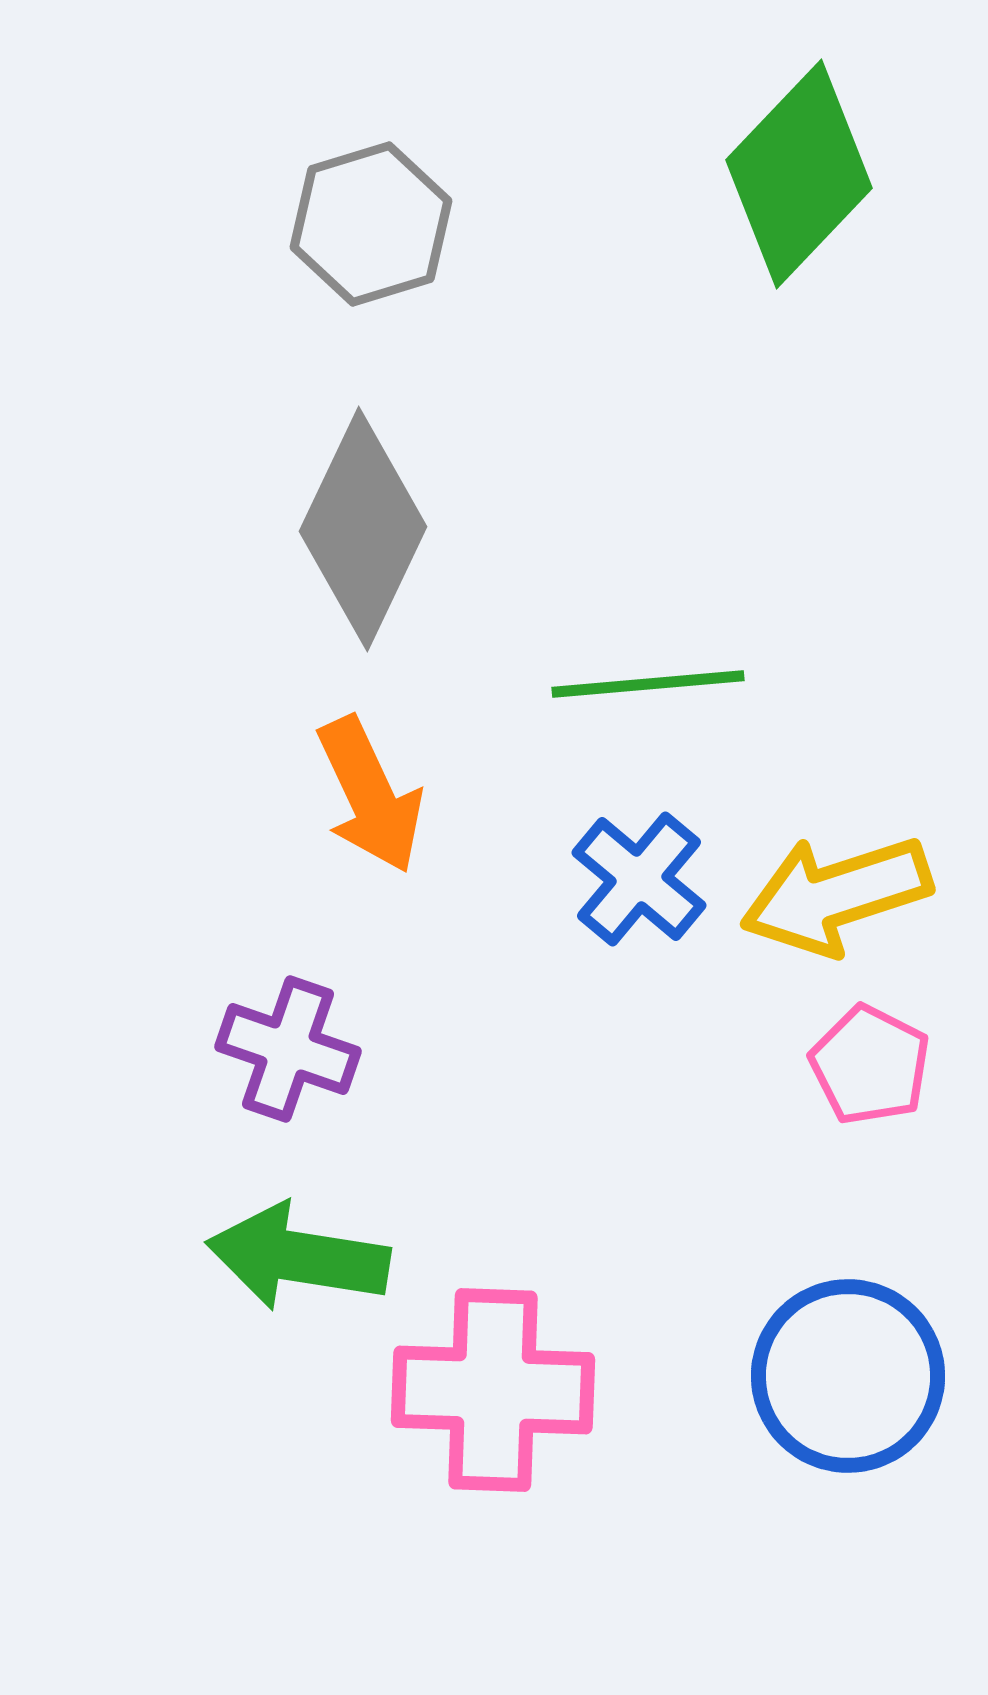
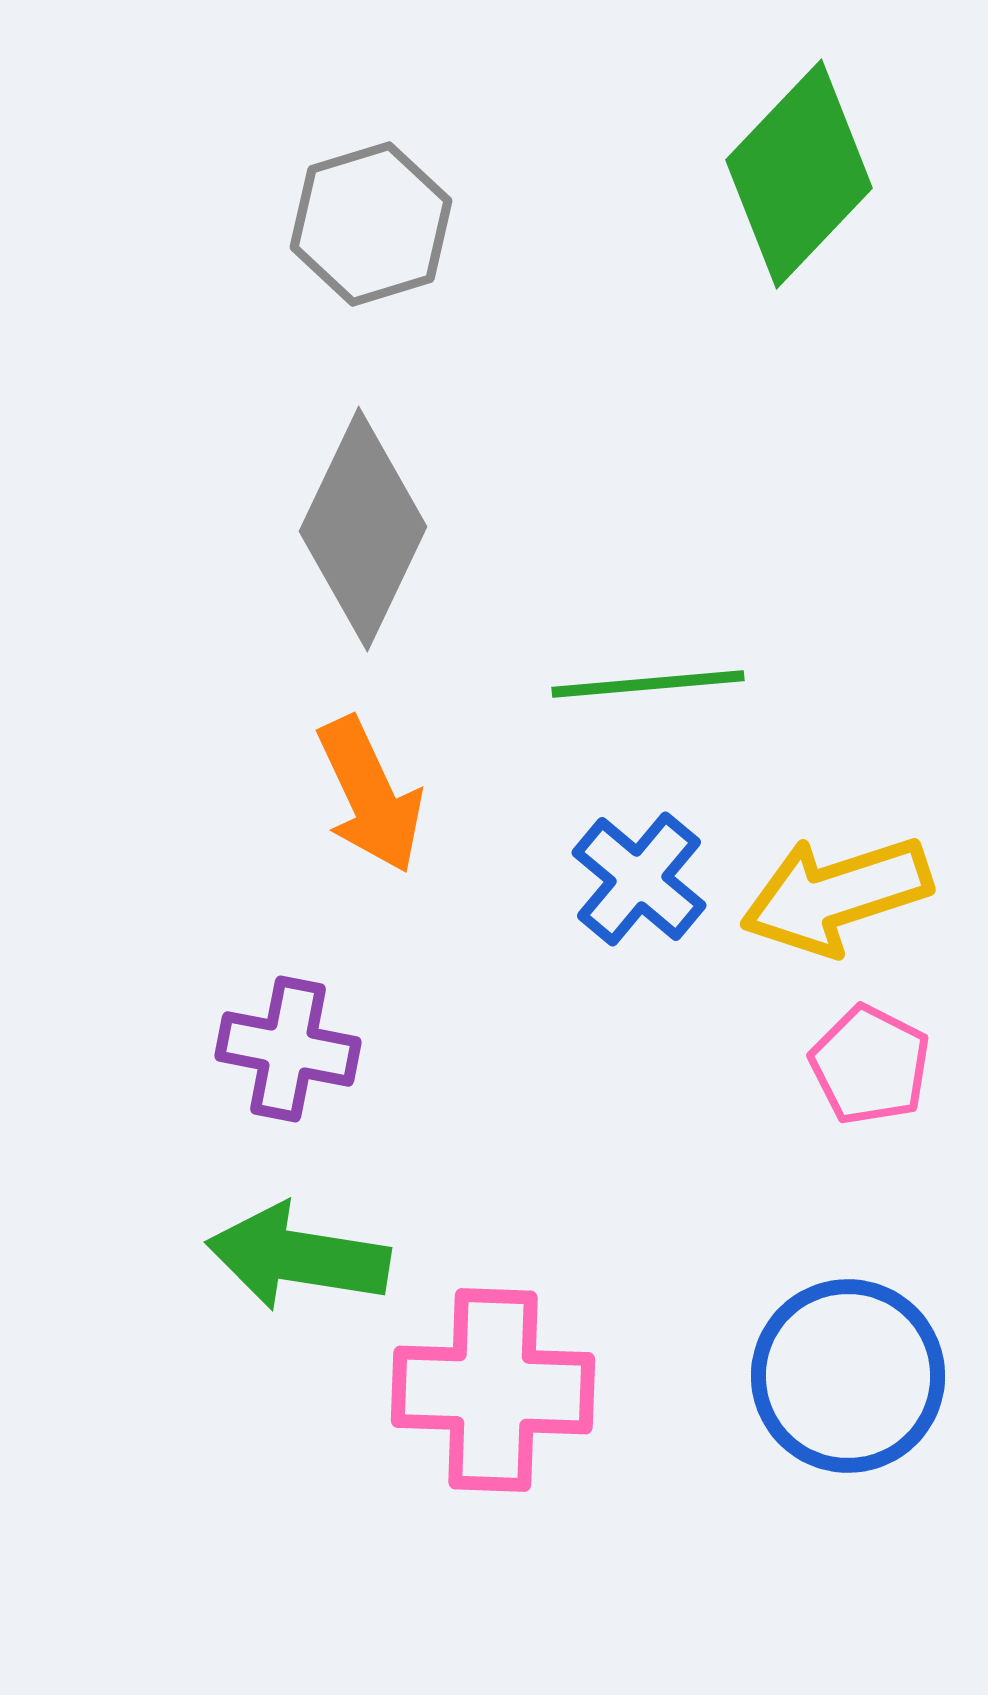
purple cross: rotated 8 degrees counterclockwise
